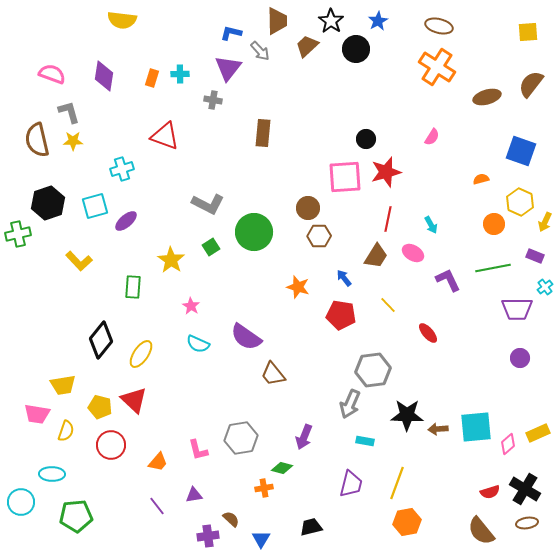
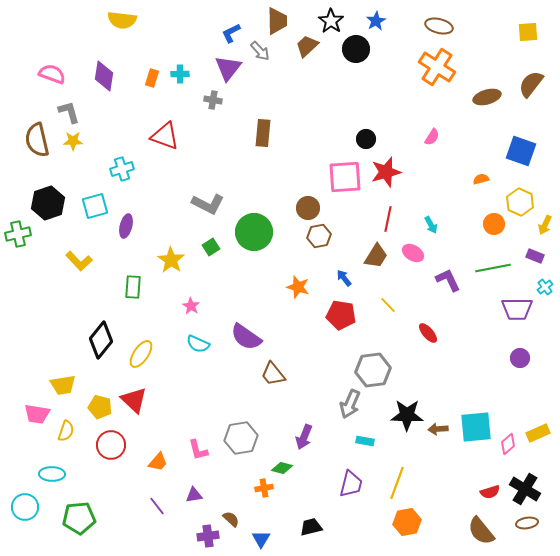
blue star at (378, 21): moved 2 px left
blue L-shape at (231, 33): rotated 40 degrees counterclockwise
purple ellipse at (126, 221): moved 5 px down; rotated 35 degrees counterclockwise
yellow arrow at (545, 222): moved 3 px down
brown hexagon at (319, 236): rotated 10 degrees counterclockwise
cyan circle at (21, 502): moved 4 px right, 5 px down
green pentagon at (76, 516): moved 3 px right, 2 px down
